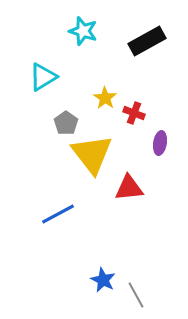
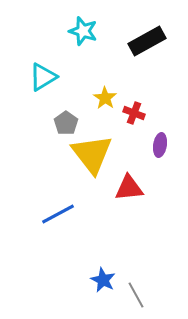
purple ellipse: moved 2 px down
